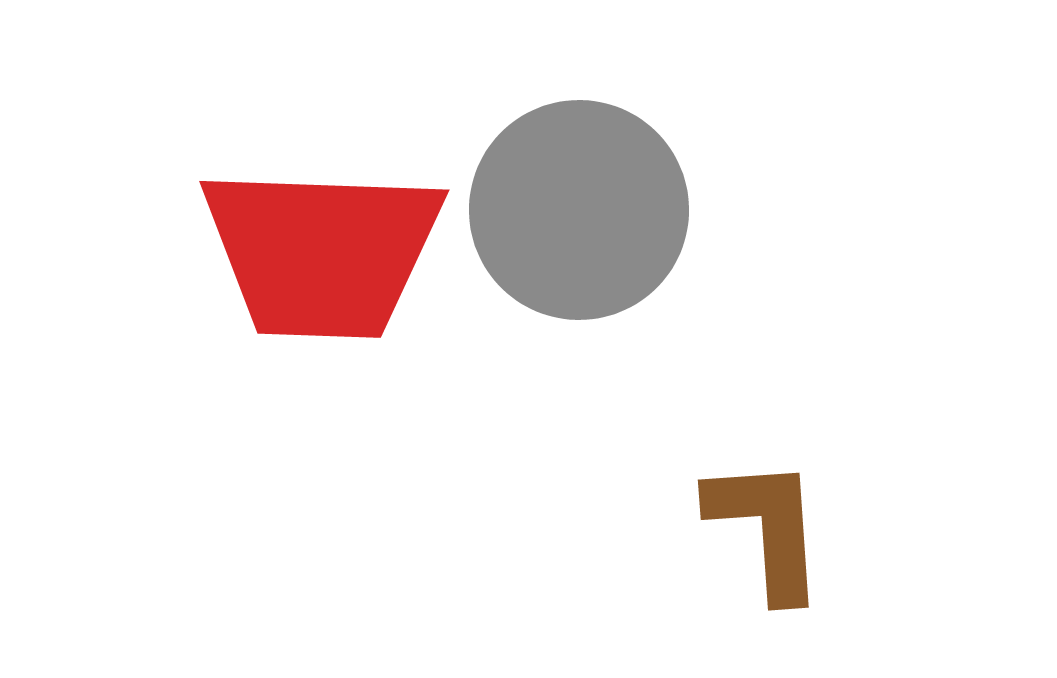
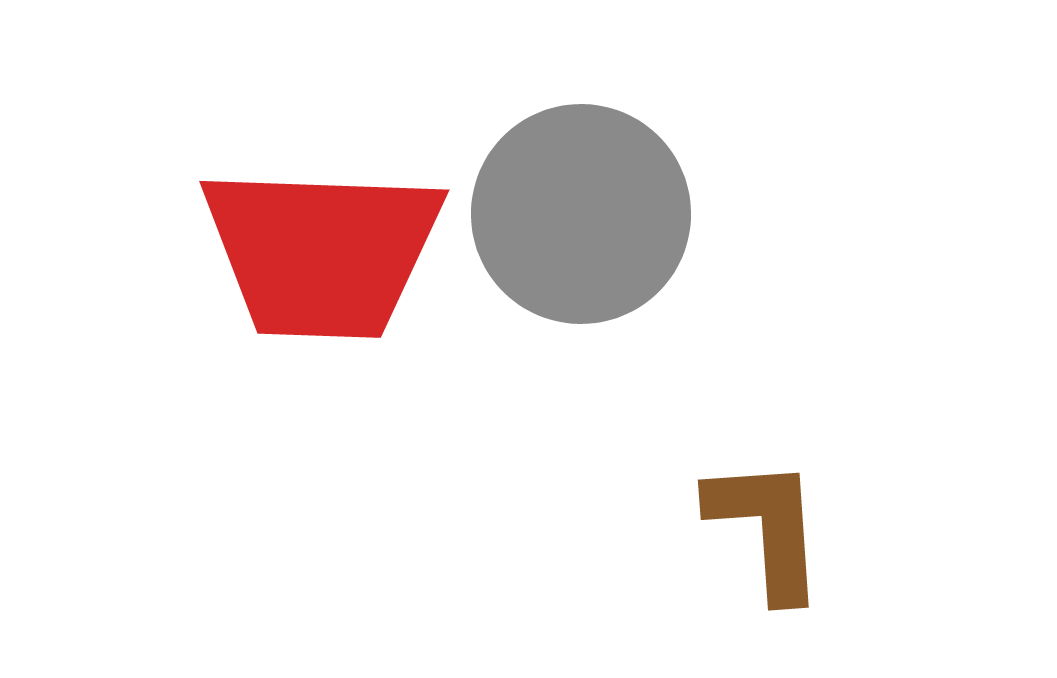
gray circle: moved 2 px right, 4 px down
